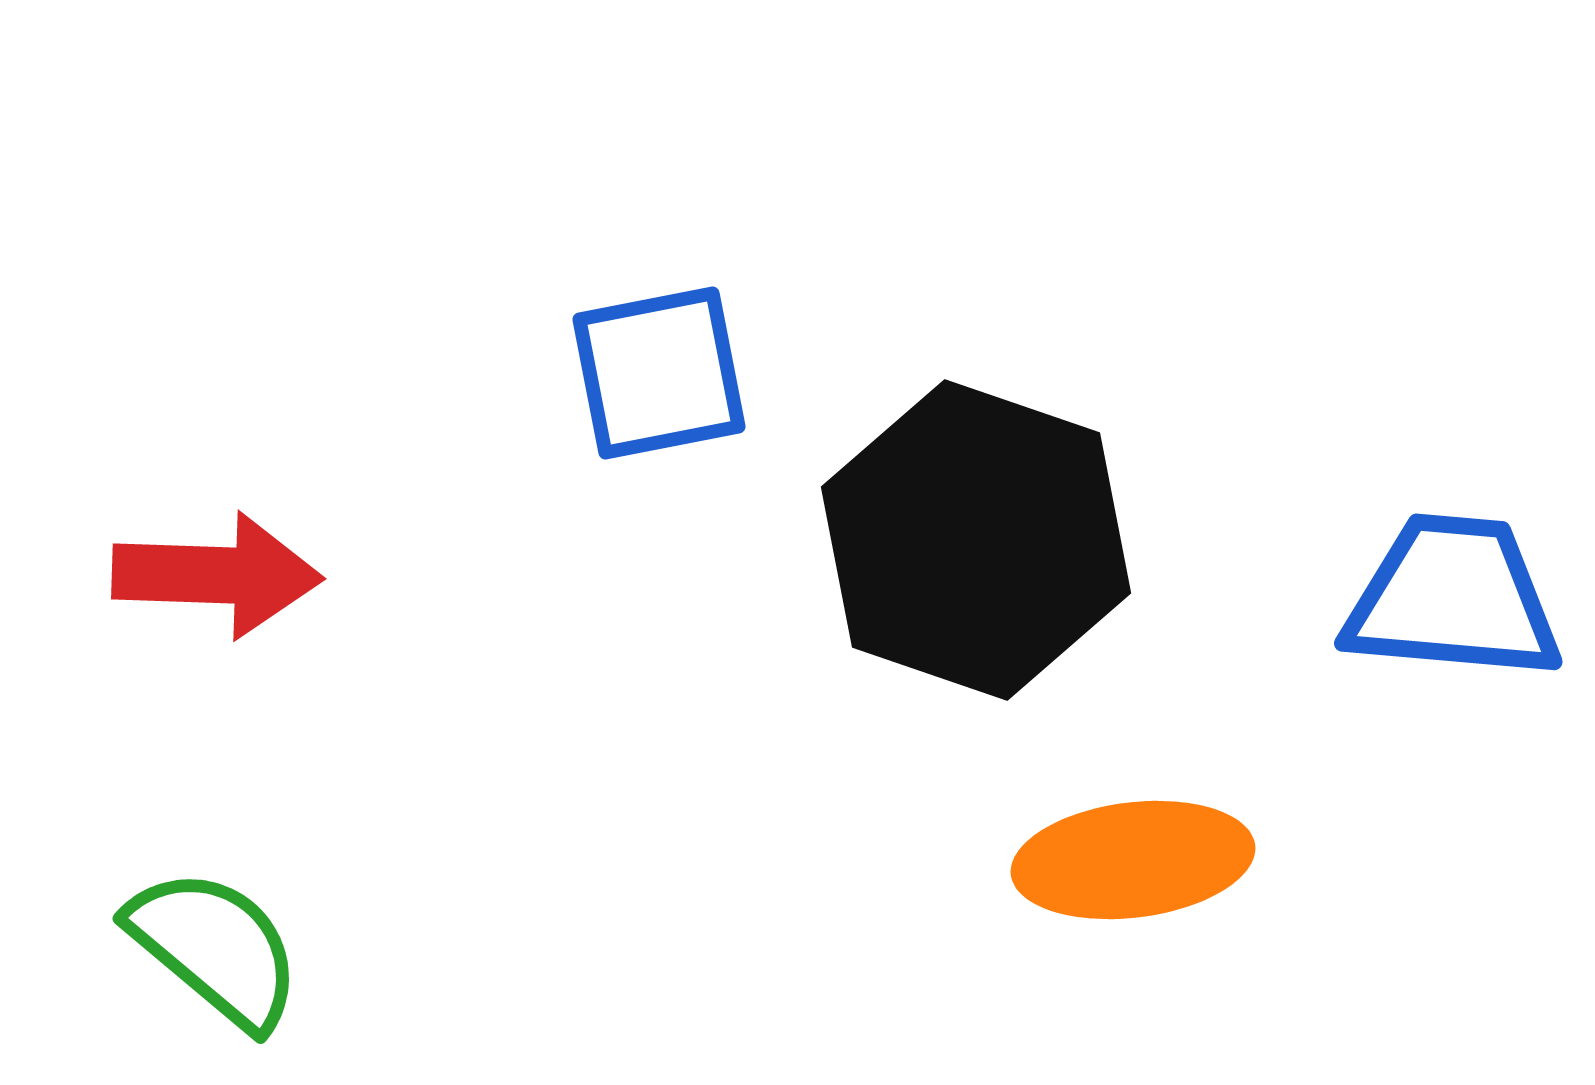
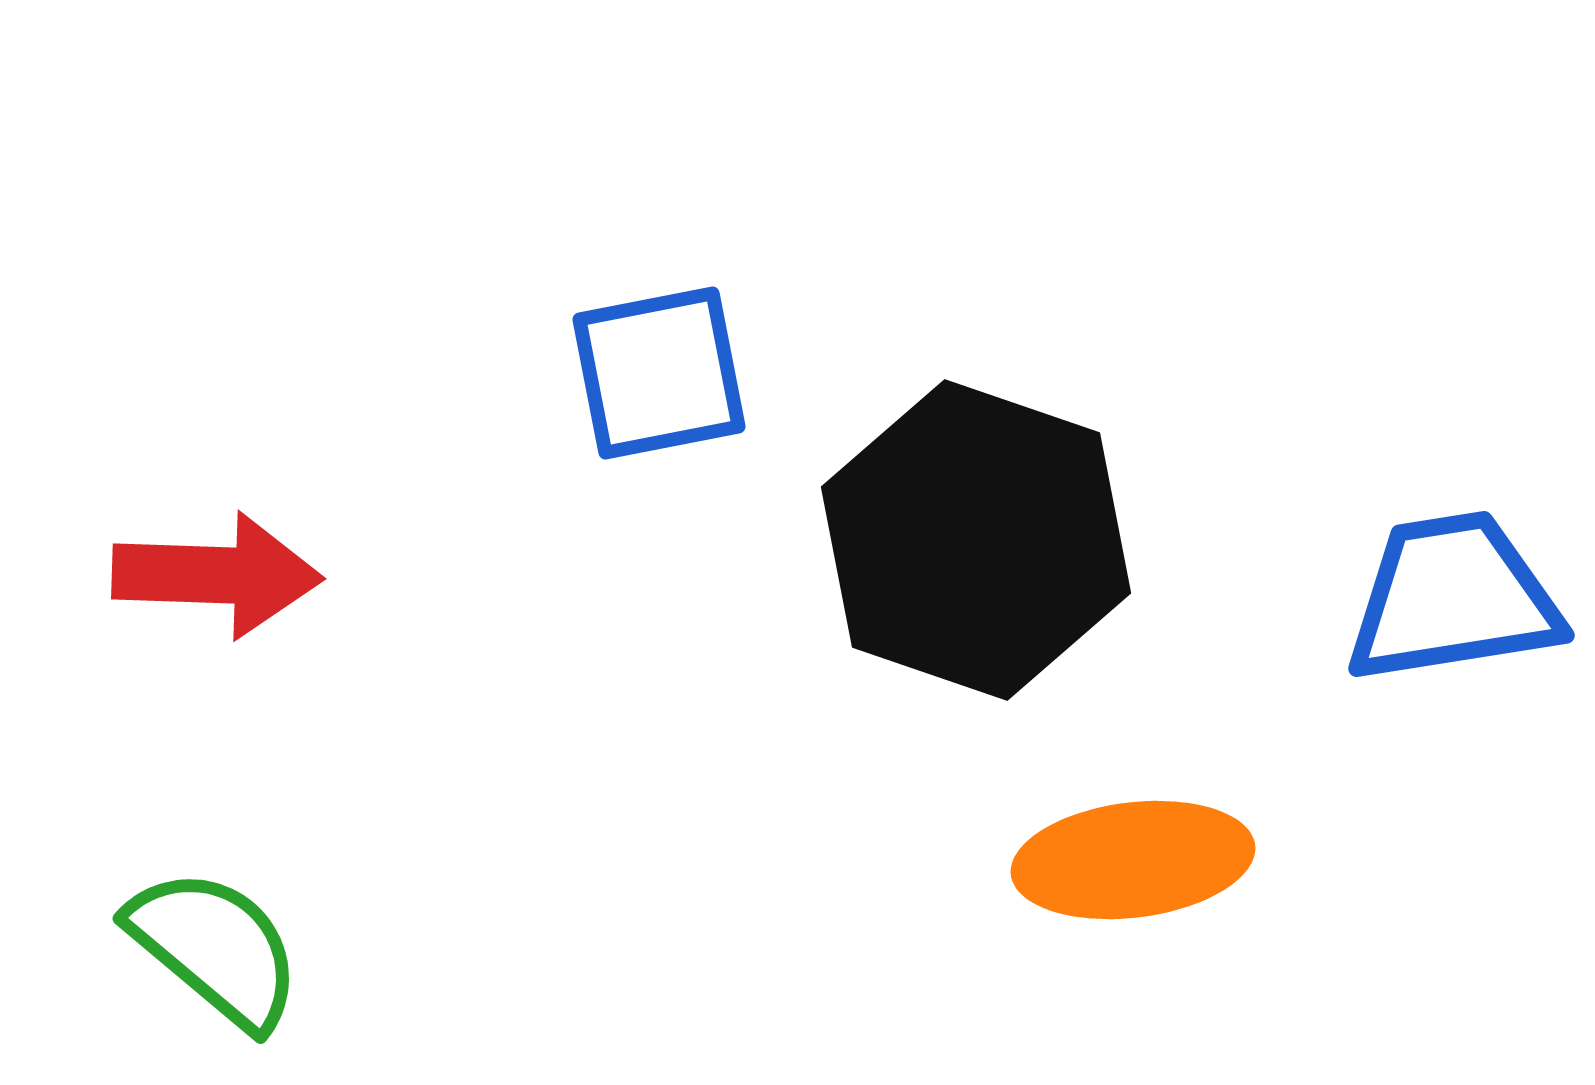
blue trapezoid: rotated 14 degrees counterclockwise
